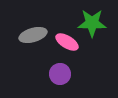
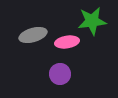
green star: moved 2 px up; rotated 8 degrees counterclockwise
pink ellipse: rotated 40 degrees counterclockwise
